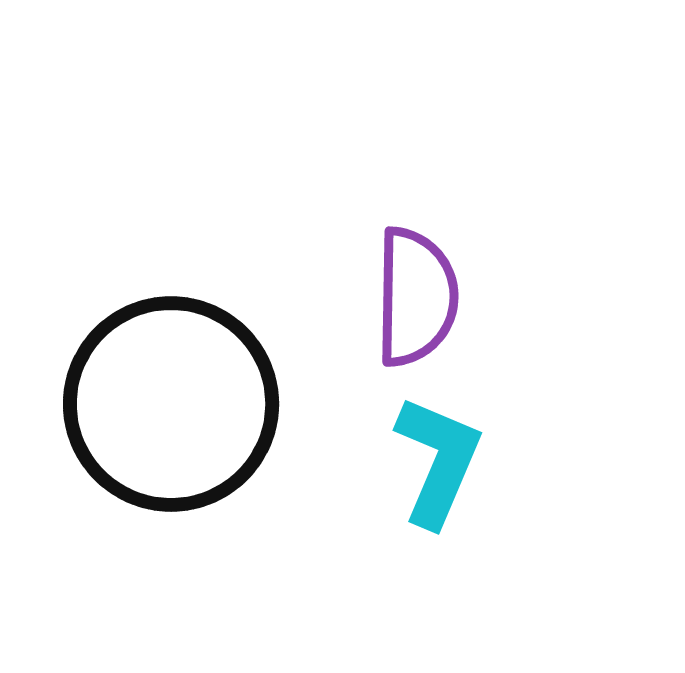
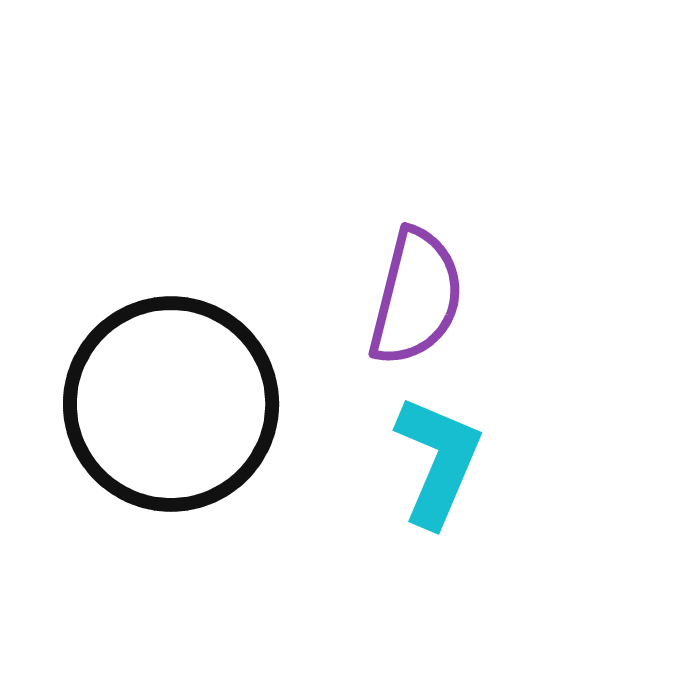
purple semicircle: rotated 13 degrees clockwise
